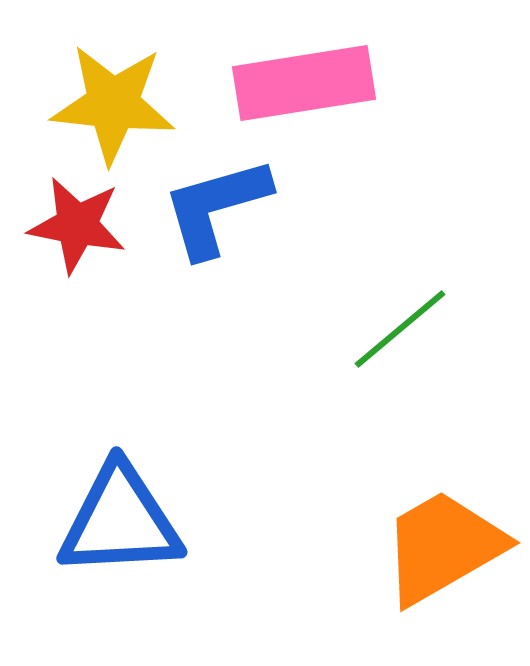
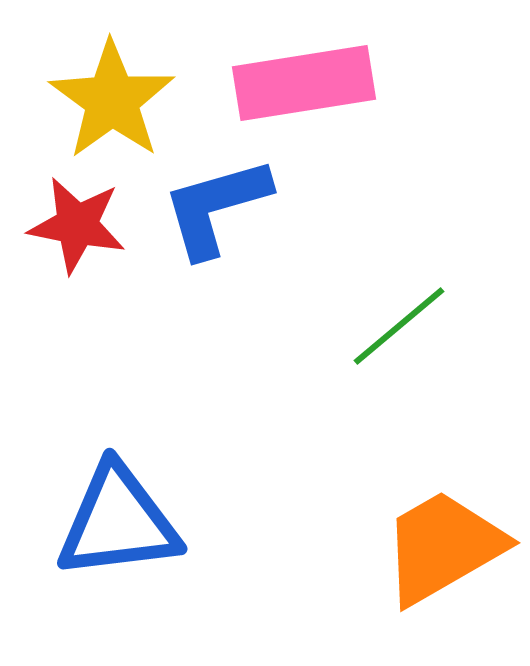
yellow star: moved 1 px left, 4 px up; rotated 30 degrees clockwise
green line: moved 1 px left, 3 px up
blue triangle: moved 2 px left, 1 px down; rotated 4 degrees counterclockwise
